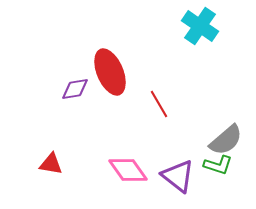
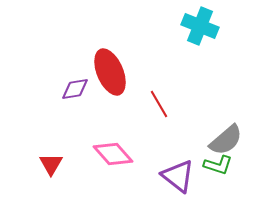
cyan cross: rotated 12 degrees counterclockwise
red triangle: rotated 50 degrees clockwise
pink diamond: moved 15 px left, 16 px up; rotated 6 degrees counterclockwise
